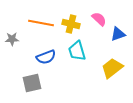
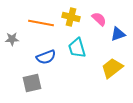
yellow cross: moved 7 px up
cyan trapezoid: moved 3 px up
